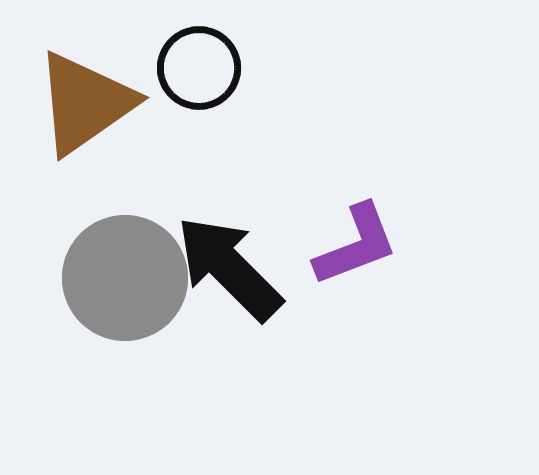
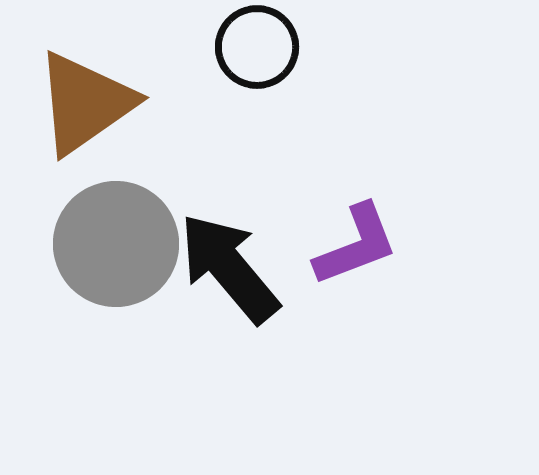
black circle: moved 58 px right, 21 px up
black arrow: rotated 5 degrees clockwise
gray circle: moved 9 px left, 34 px up
